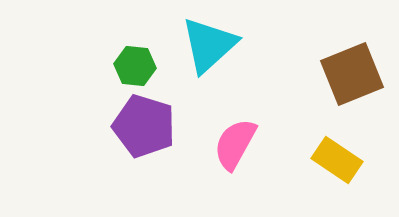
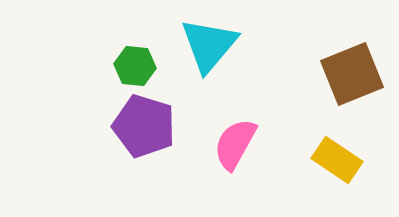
cyan triangle: rotated 8 degrees counterclockwise
